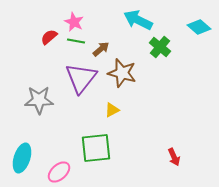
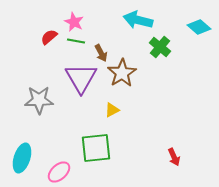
cyan arrow: rotated 12 degrees counterclockwise
brown arrow: moved 4 px down; rotated 102 degrees clockwise
brown star: rotated 24 degrees clockwise
purple triangle: rotated 8 degrees counterclockwise
